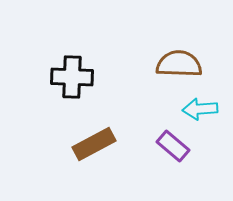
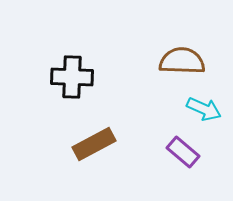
brown semicircle: moved 3 px right, 3 px up
cyan arrow: moved 4 px right; rotated 152 degrees counterclockwise
purple rectangle: moved 10 px right, 6 px down
